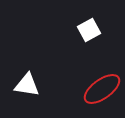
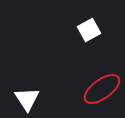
white triangle: moved 14 px down; rotated 48 degrees clockwise
